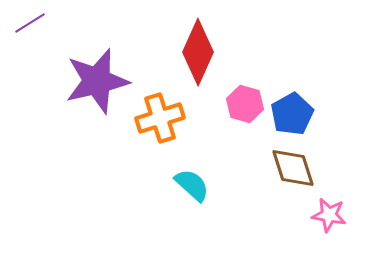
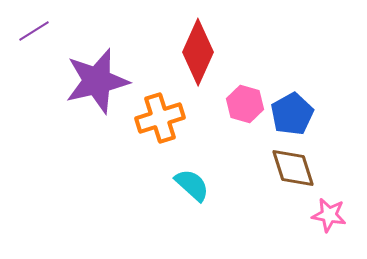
purple line: moved 4 px right, 8 px down
